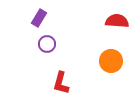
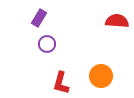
orange circle: moved 10 px left, 15 px down
